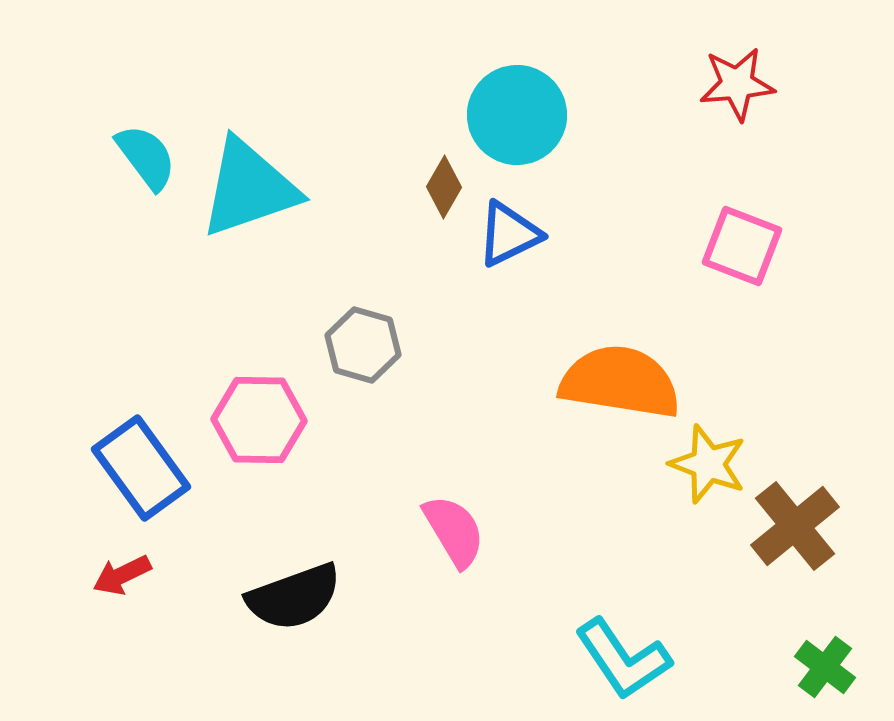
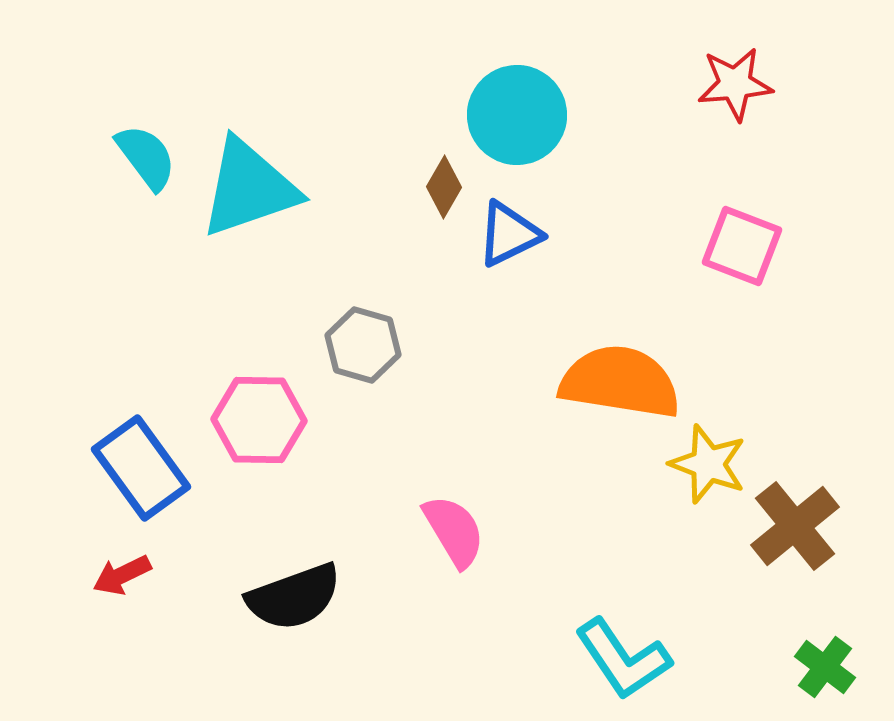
red star: moved 2 px left
